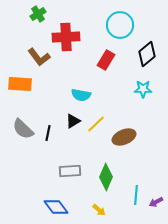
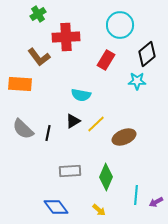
cyan star: moved 6 px left, 8 px up
